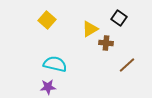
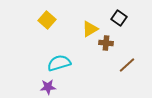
cyan semicircle: moved 4 px right, 1 px up; rotated 30 degrees counterclockwise
